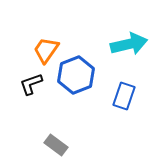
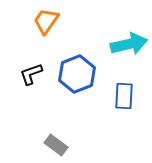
orange trapezoid: moved 29 px up
blue hexagon: moved 1 px right, 1 px up
black L-shape: moved 10 px up
blue rectangle: rotated 16 degrees counterclockwise
